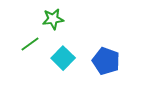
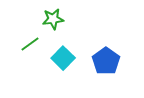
blue pentagon: rotated 16 degrees clockwise
